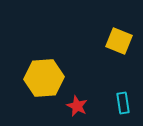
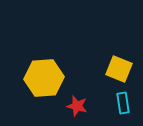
yellow square: moved 28 px down
red star: rotated 10 degrees counterclockwise
